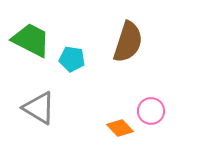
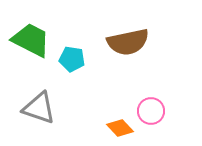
brown semicircle: rotated 60 degrees clockwise
gray triangle: rotated 12 degrees counterclockwise
